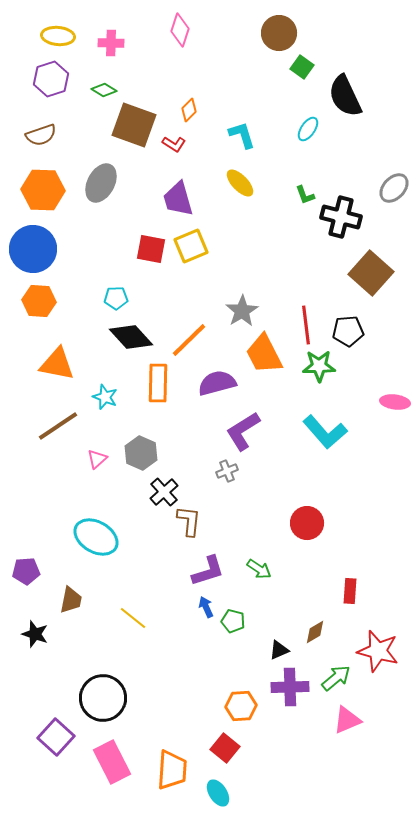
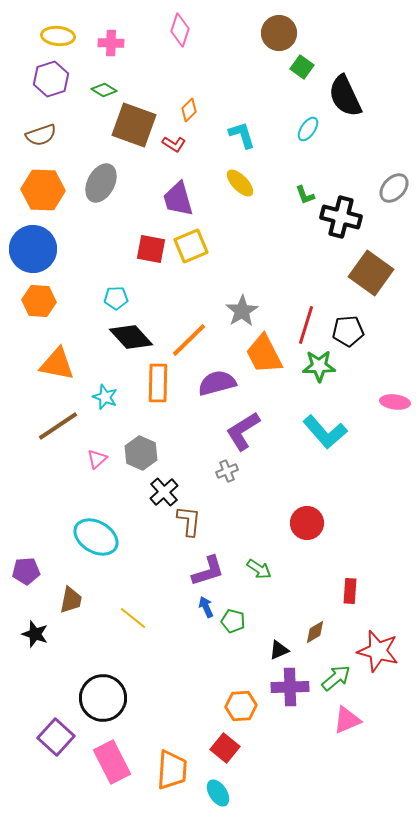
brown square at (371, 273): rotated 6 degrees counterclockwise
red line at (306, 325): rotated 24 degrees clockwise
